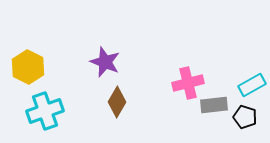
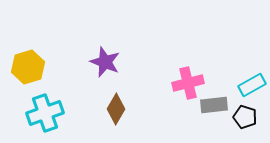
yellow hexagon: rotated 16 degrees clockwise
brown diamond: moved 1 px left, 7 px down
cyan cross: moved 2 px down
